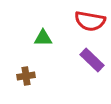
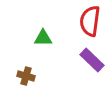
red semicircle: rotated 88 degrees clockwise
brown cross: rotated 24 degrees clockwise
